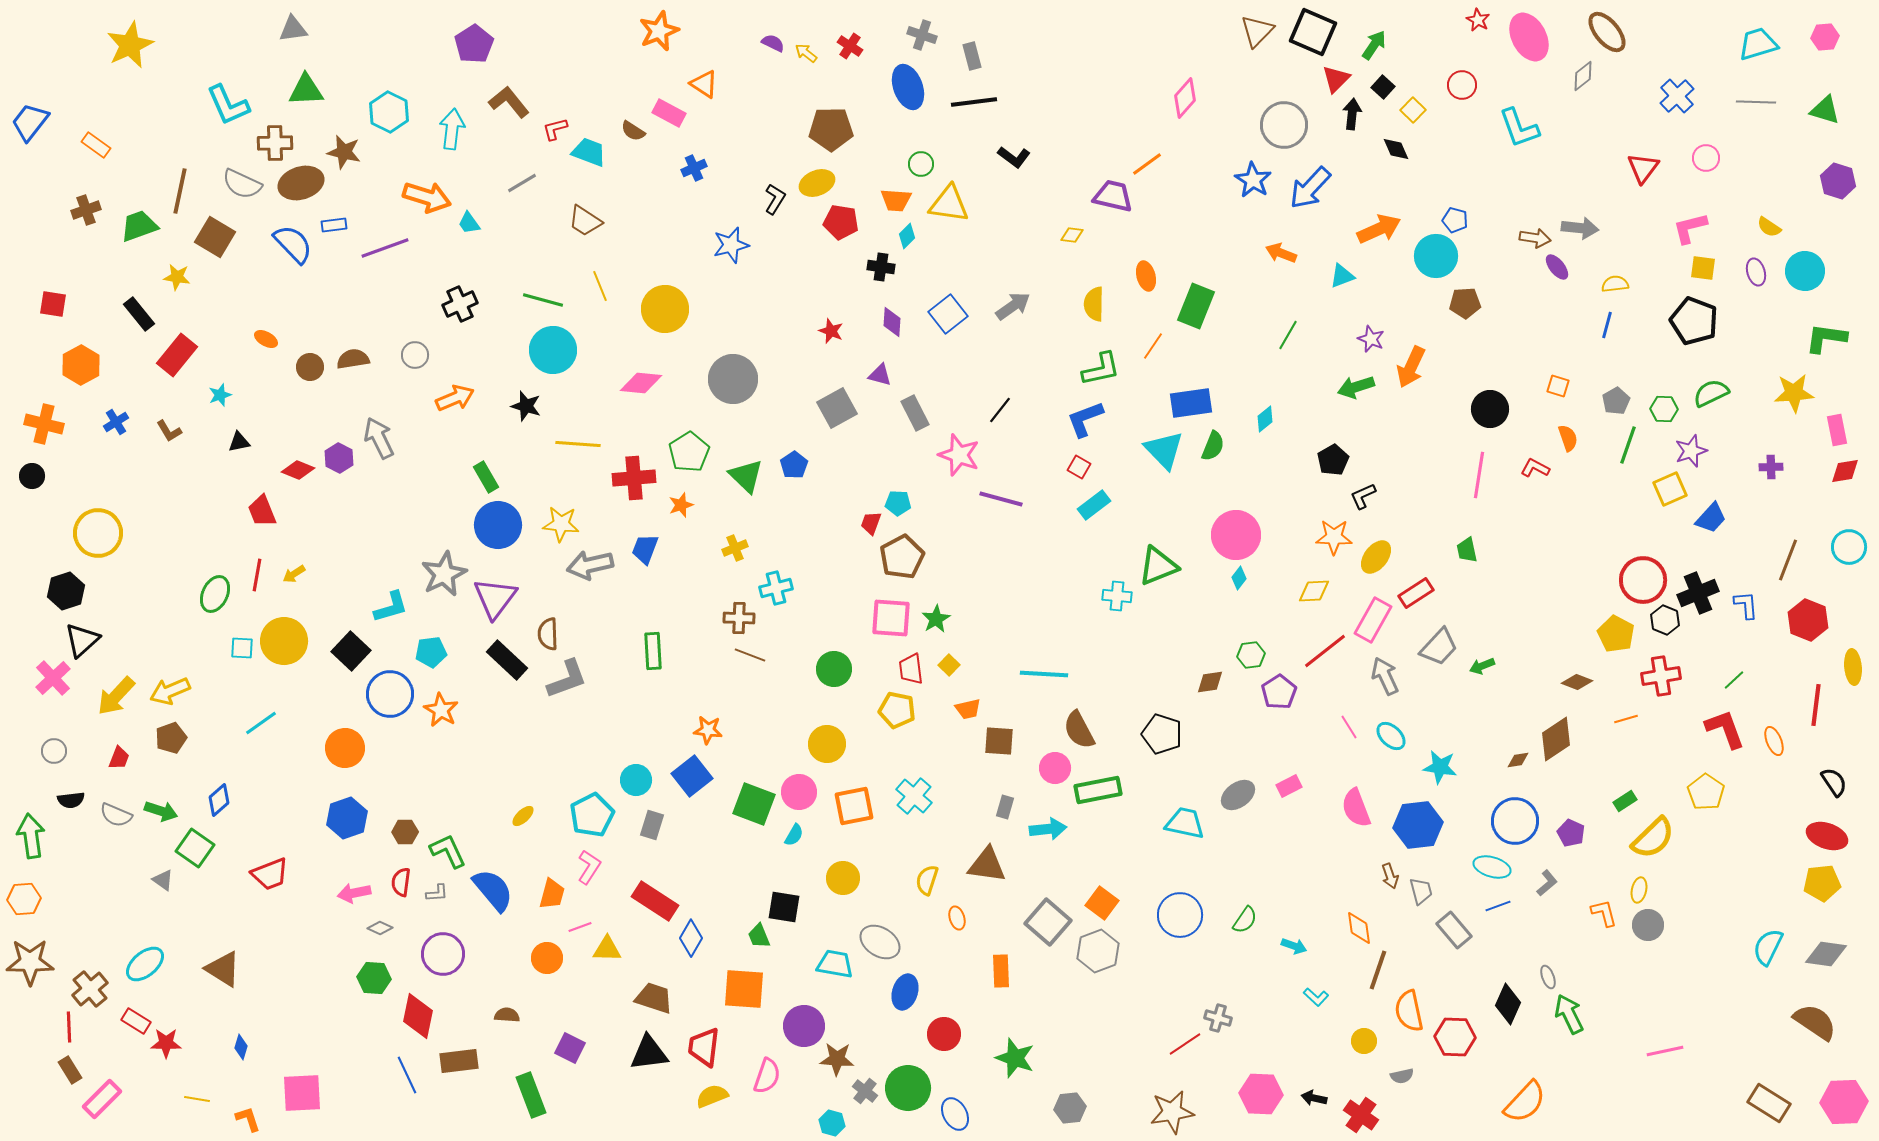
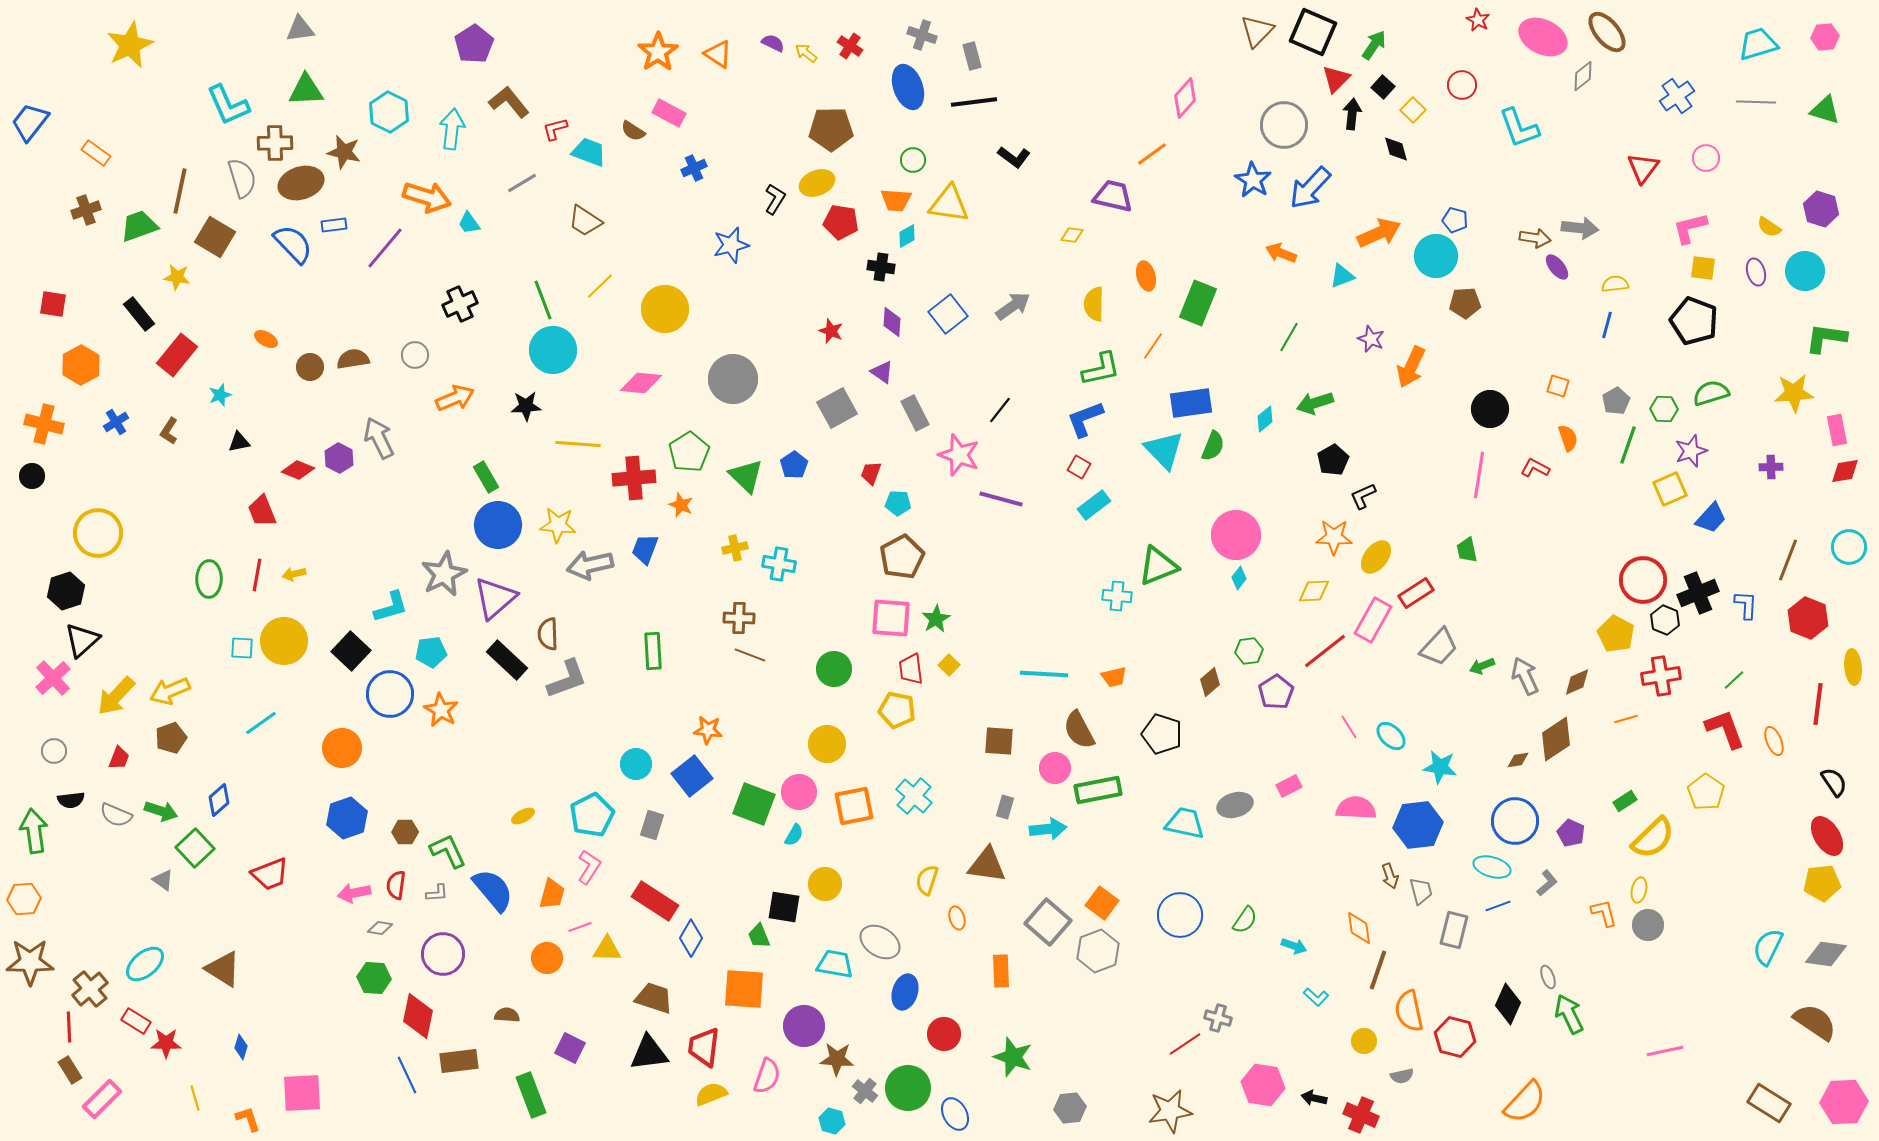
gray triangle at (293, 29): moved 7 px right
orange star at (659, 31): moved 1 px left, 21 px down; rotated 12 degrees counterclockwise
pink ellipse at (1529, 37): moved 14 px right; rotated 36 degrees counterclockwise
orange triangle at (704, 84): moved 14 px right, 30 px up
blue cross at (1677, 96): rotated 8 degrees clockwise
orange rectangle at (96, 145): moved 8 px down
black diamond at (1396, 149): rotated 8 degrees clockwise
green circle at (921, 164): moved 8 px left, 4 px up
orange line at (1147, 164): moved 5 px right, 10 px up
purple hexagon at (1838, 181): moved 17 px left, 28 px down
gray semicircle at (242, 184): moved 6 px up; rotated 132 degrees counterclockwise
orange arrow at (1379, 229): moved 4 px down
cyan diamond at (907, 236): rotated 15 degrees clockwise
purple line at (385, 248): rotated 30 degrees counterclockwise
yellow line at (600, 286): rotated 68 degrees clockwise
green line at (543, 300): rotated 54 degrees clockwise
green rectangle at (1196, 306): moved 2 px right, 3 px up
green line at (1288, 335): moved 1 px right, 2 px down
purple triangle at (880, 375): moved 2 px right, 3 px up; rotated 20 degrees clockwise
green arrow at (1356, 387): moved 41 px left, 16 px down
green semicircle at (1711, 393): rotated 9 degrees clockwise
black star at (526, 406): rotated 20 degrees counterclockwise
brown L-shape at (169, 431): rotated 64 degrees clockwise
orange star at (681, 505): rotated 30 degrees counterclockwise
red trapezoid at (871, 523): moved 50 px up
yellow star at (561, 524): moved 3 px left, 1 px down
yellow cross at (735, 548): rotated 10 degrees clockwise
yellow arrow at (294, 574): rotated 20 degrees clockwise
cyan cross at (776, 588): moved 3 px right, 24 px up; rotated 24 degrees clockwise
green ellipse at (215, 594): moved 6 px left, 15 px up; rotated 24 degrees counterclockwise
purple triangle at (495, 598): rotated 12 degrees clockwise
blue L-shape at (1746, 605): rotated 8 degrees clockwise
red hexagon at (1808, 620): moved 2 px up
green hexagon at (1251, 655): moved 2 px left, 4 px up
gray arrow at (1385, 676): moved 140 px right
brown diamond at (1210, 682): rotated 32 degrees counterclockwise
brown diamond at (1577, 682): rotated 44 degrees counterclockwise
purple pentagon at (1279, 692): moved 3 px left
red line at (1816, 705): moved 2 px right, 1 px up
orange trapezoid at (968, 709): moved 146 px right, 32 px up
orange circle at (345, 748): moved 3 px left
cyan circle at (636, 780): moved 16 px up
gray ellipse at (1238, 795): moved 3 px left, 10 px down; rotated 20 degrees clockwise
pink semicircle at (1356, 808): rotated 114 degrees clockwise
yellow ellipse at (523, 816): rotated 15 degrees clockwise
green arrow at (31, 836): moved 3 px right, 5 px up
red ellipse at (1827, 836): rotated 39 degrees clockwise
green square at (195, 848): rotated 12 degrees clockwise
yellow circle at (843, 878): moved 18 px left, 6 px down
red semicircle at (401, 882): moved 5 px left, 3 px down
gray diamond at (380, 928): rotated 15 degrees counterclockwise
gray rectangle at (1454, 930): rotated 54 degrees clockwise
red hexagon at (1455, 1037): rotated 12 degrees clockwise
green star at (1015, 1058): moved 2 px left, 1 px up
pink hexagon at (1261, 1094): moved 2 px right, 9 px up; rotated 6 degrees clockwise
yellow semicircle at (712, 1096): moved 1 px left, 2 px up
yellow line at (197, 1099): moved 2 px left, 1 px up; rotated 65 degrees clockwise
brown star at (1172, 1112): moved 2 px left, 1 px up
red cross at (1361, 1115): rotated 12 degrees counterclockwise
cyan hexagon at (832, 1123): moved 2 px up
